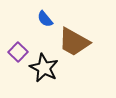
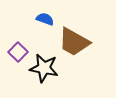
blue semicircle: rotated 150 degrees clockwise
black star: rotated 16 degrees counterclockwise
